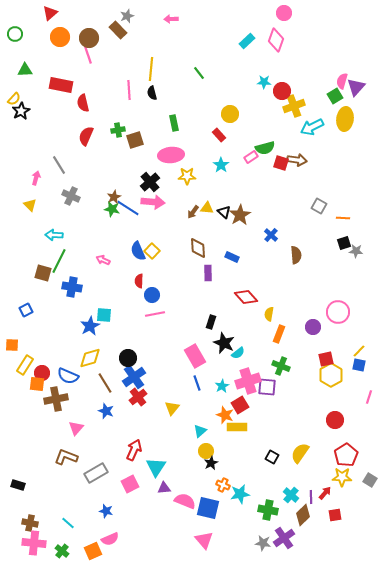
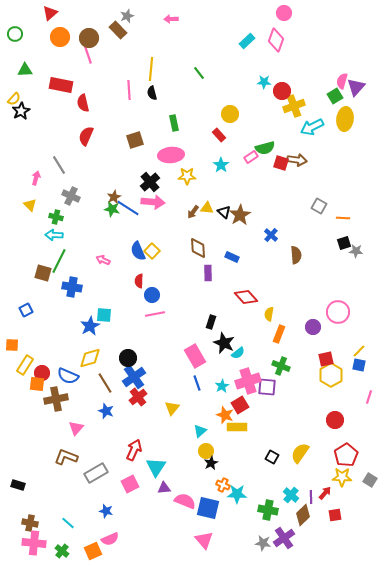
green cross at (118, 130): moved 62 px left, 87 px down; rotated 24 degrees clockwise
cyan star at (240, 494): moved 3 px left; rotated 12 degrees clockwise
